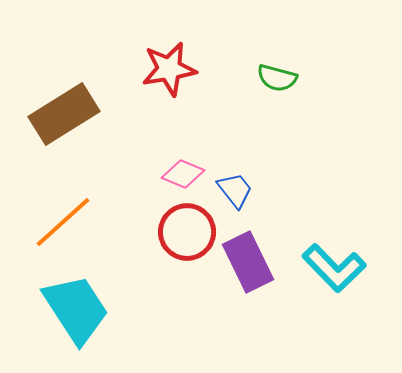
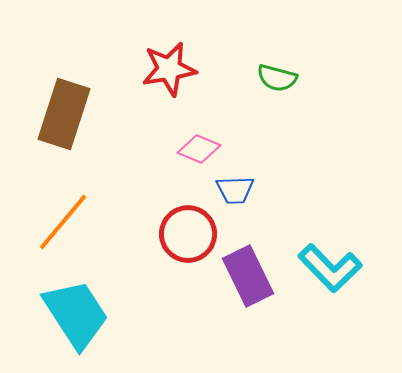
brown rectangle: rotated 40 degrees counterclockwise
pink diamond: moved 16 px right, 25 px up
blue trapezoid: rotated 126 degrees clockwise
orange line: rotated 8 degrees counterclockwise
red circle: moved 1 px right, 2 px down
purple rectangle: moved 14 px down
cyan L-shape: moved 4 px left
cyan trapezoid: moved 5 px down
